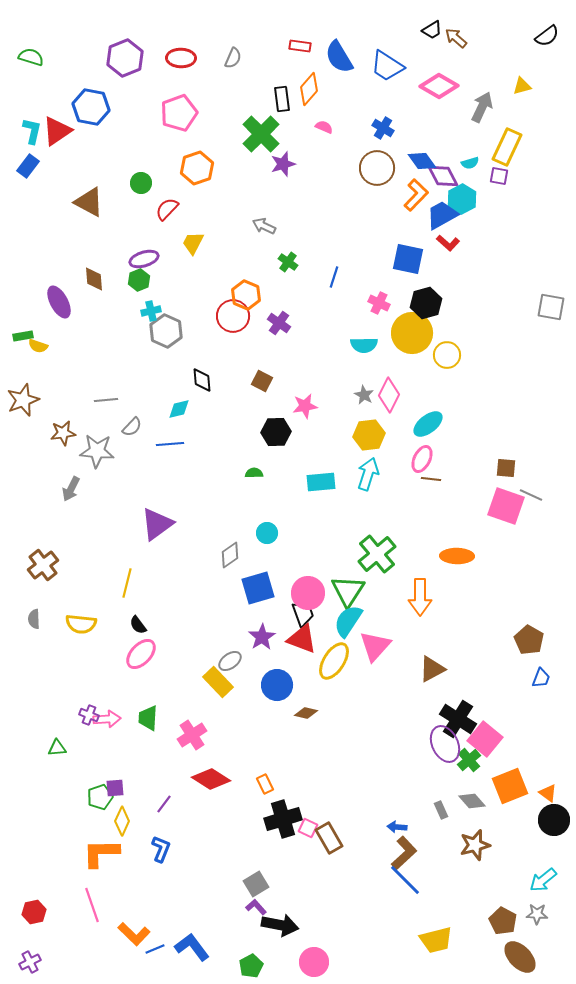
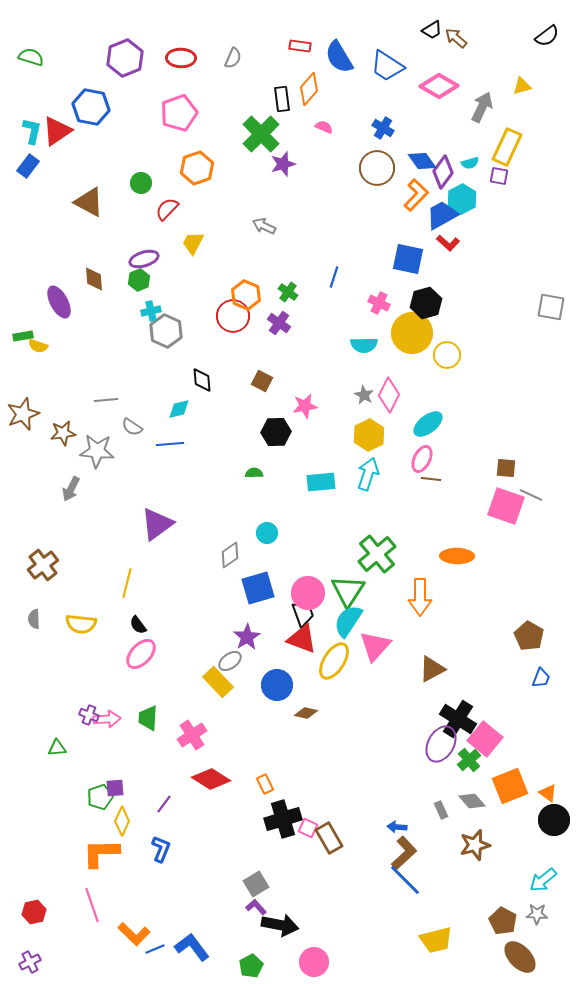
purple diamond at (443, 176): moved 4 px up; rotated 64 degrees clockwise
green cross at (288, 262): moved 30 px down
brown star at (23, 400): moved 14 px down
gray semicircle at (132, 427): rotated 80 degrees clockwise
yellow hexagon at (369, 435): rotated 20 degrees counterclockwise
purple star at (262, 637): moved 15 px left
brown pentagon at (529, 640): moved 4 px up
purple ellipse at (445, 744): moved 4 px left; rotated 54 degrees clockwise
